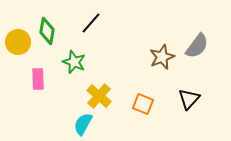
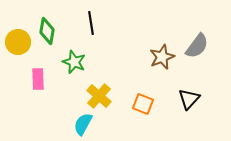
black line: rotated 50 degrees counterclockwise
